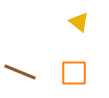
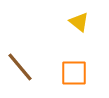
brown line: moved 5 px up; rotated 28 degrees clockwise
